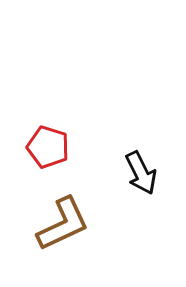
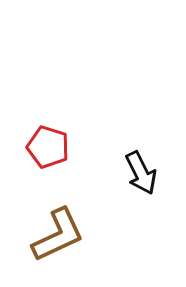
brown L-shape: moved 5 px left, 11 px down
